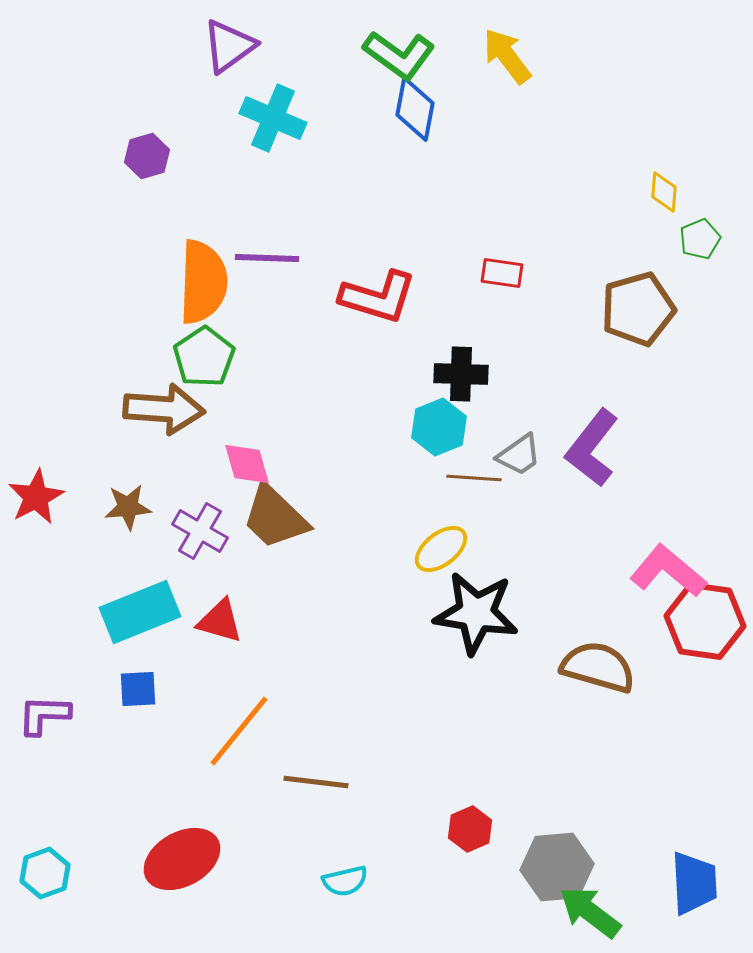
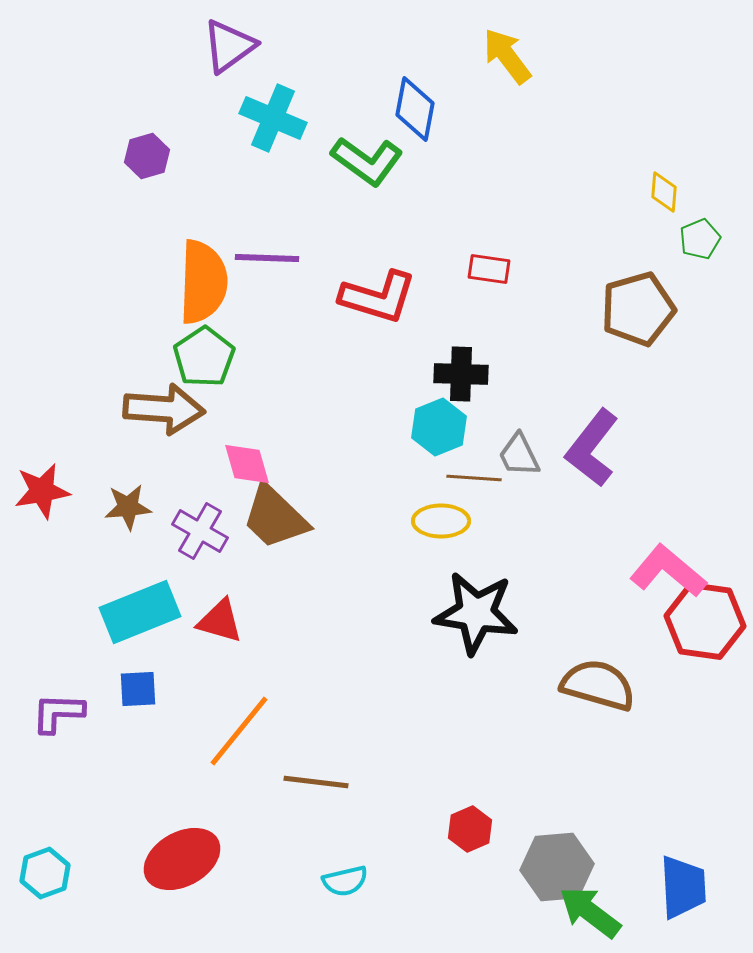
green L-shape at (399, 55): moved 32 px left, 106 px down
red rectangle at (502, 273): moved 13 px left, 4 px up
gray trapezoid at (519, 455): rotated 99 degrees clockwise
red star at (36, 497): moved 6 px right, 6 px up; rotated 18 degrees clockwise
yellow ellipse at (441, 549): moved 28 px up; rotated 38 degrees clockwise
brown semicircle at (598, 667): moved 18 px down
purple L-shape at (44, 715): moved 14 px right, 2 px up
blue trapezoid at (694, 883): moved 11 px left, 4 px down
